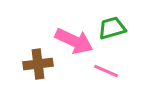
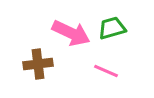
pink arrow: moved 3 px left, 8 px up
